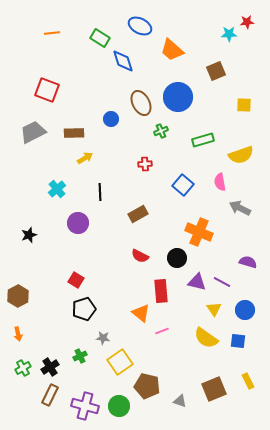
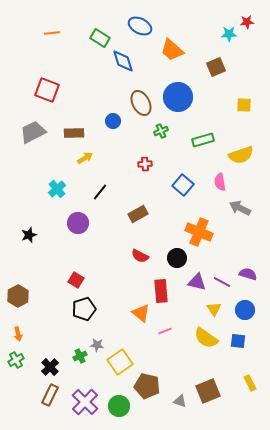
brown square at (216, 71): moved 4 px up
blue circle at (111, 119): moved 2 px right, 2 px down
black line at (100, 192): rotated 42 degrees clockwise
purple semicircle at (248, 262): moved 12 px down
pink line at (162, 331): moved 3 px right
gray star at (103, 338): moved 6 px left, 7 px down
black cross at (50, 367): rotated 12 degrees counterclockwise
green cross at (23, 368): moved 7 px left, 8 px up
yellow rectangle at (248, 381): moved 2 px right, 2 px down
brown square at (214, 389): moved 6 px left, 2 px down
purple cross at (85, 406): moved 4 px up; rotated 28 degrees clockwise
